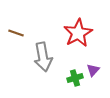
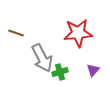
red star: rotated 24 degrees clockwise
gray arrow: moved 1 px left, 1 px down; rotated 16 degrees counterclockwise
green cross: moved 15 px left, 6 px up
